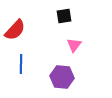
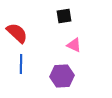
red semicircle: moved 2 px right, 3 px down; rotated 90 degrees counterclockwise
pink triangle: rotated 42 degrees counterclockwise
purple hexagon: moved 1 px up; rotated 10 degrees counterclockwise
